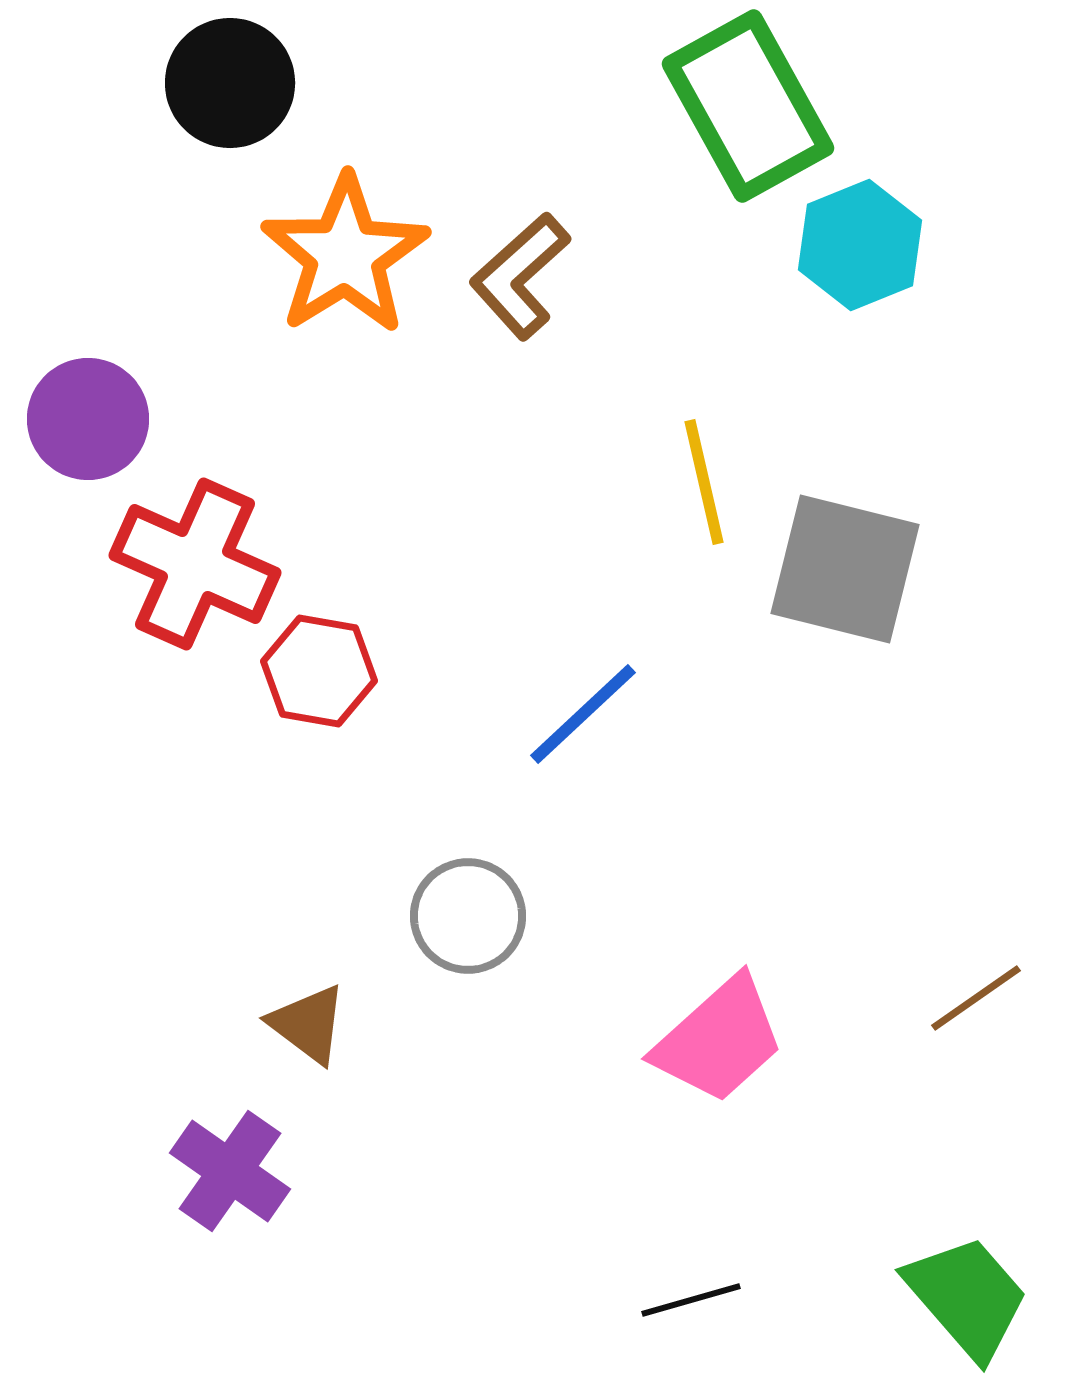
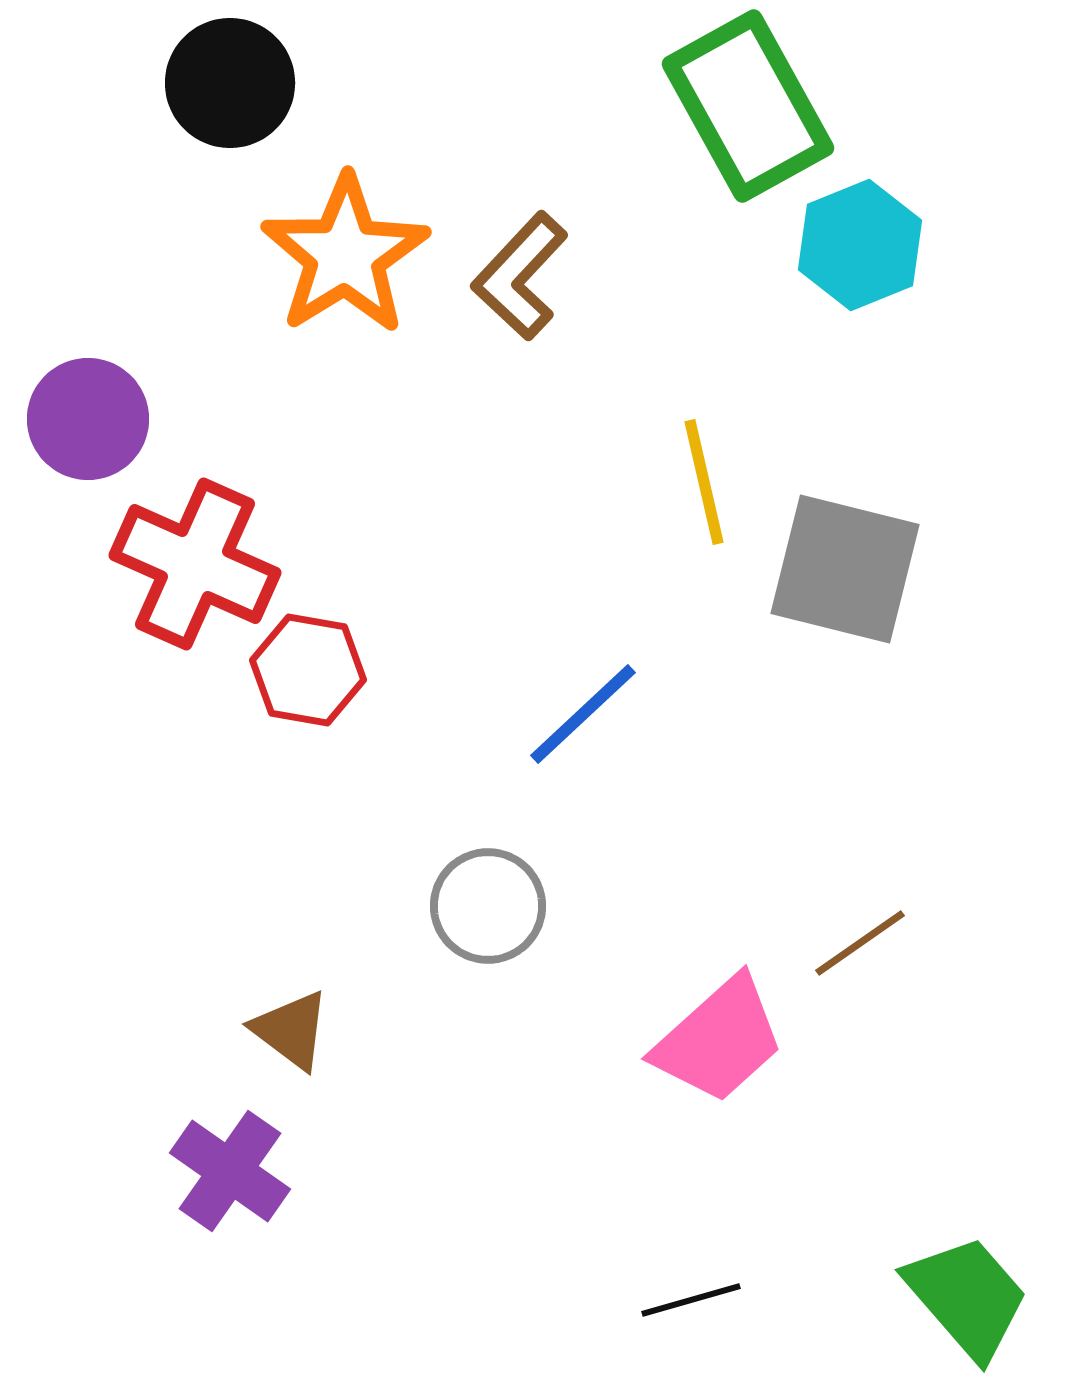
brown L-shape: rotated 5 degrees counterclockwise
red hexagon: moved 11 px left, 1 px up
gray circle: moved 20 px right, 10 px up
brown line: moved 116 px left, 55 px up
brown triangle: moved 17 px left, 6 px down
